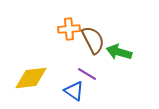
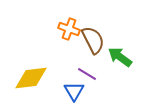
orange cross: rotated 25 degrees clockwise
green arrow: moved 1 px right, 5 px down; rotated 20 degrees clockwise
blue triangle: rotated 25 degrees clockwise
